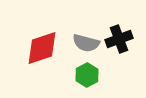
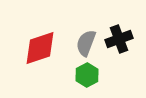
gray semicircle: rotated 96 degrees clockwise
red diamond: moved 2 px left
